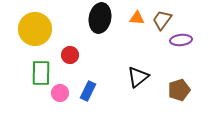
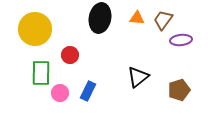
brown trapezoid: moved 1 px right
